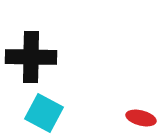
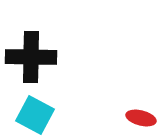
cyan square: moved 9 px left, 2 px down
